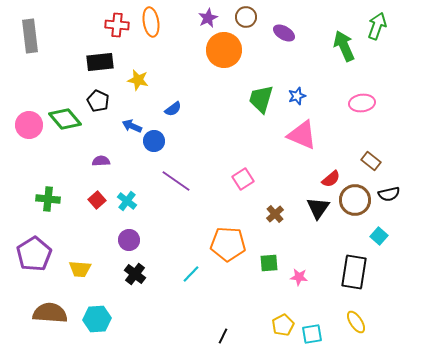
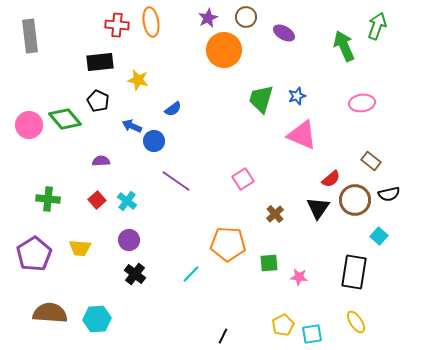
yellow trapezoid at (80, 269): moved 21 px up
